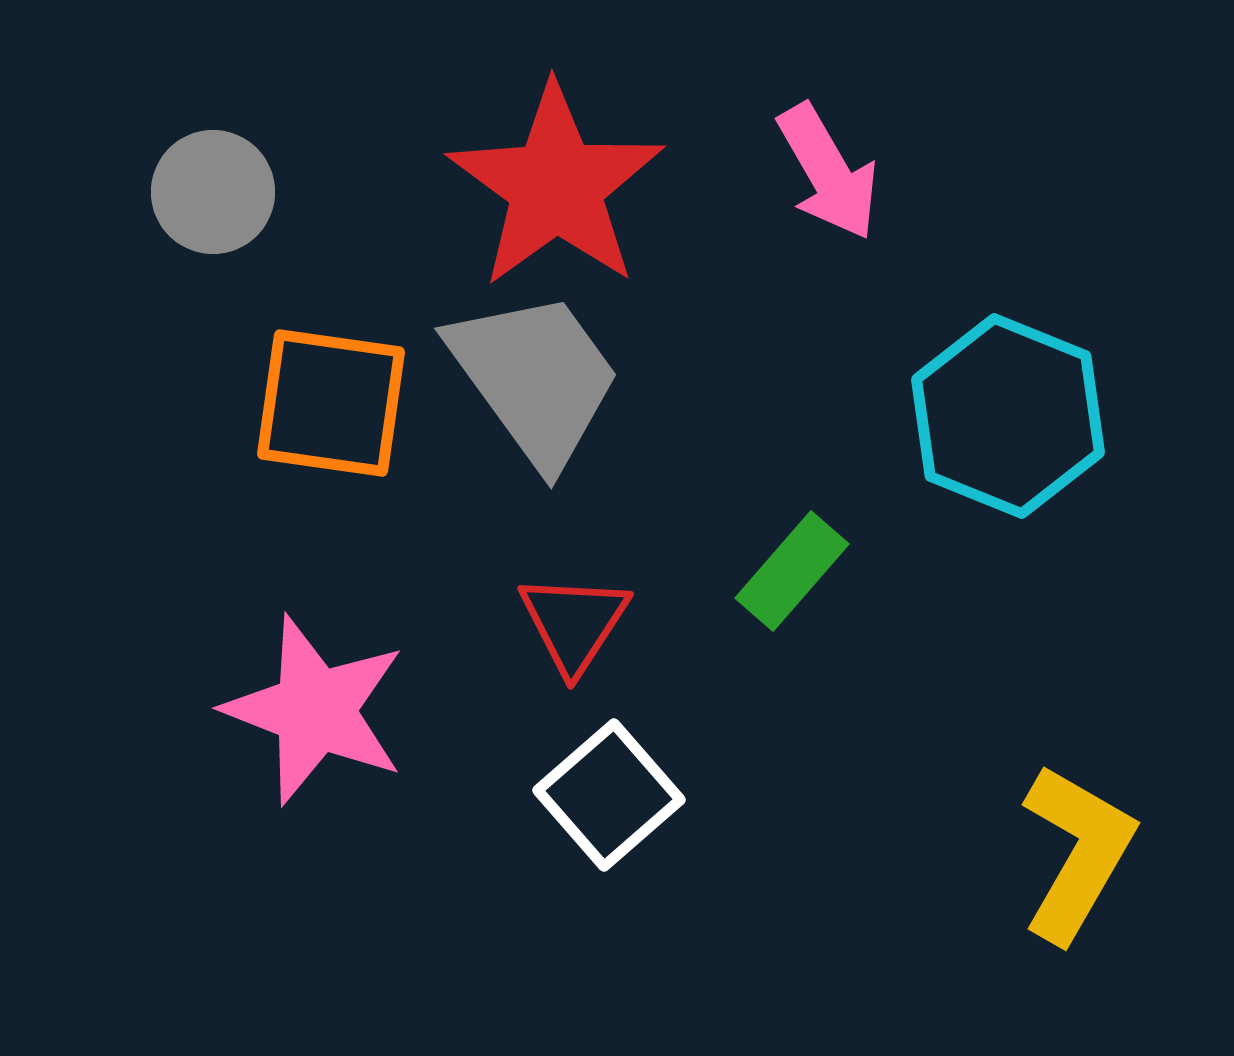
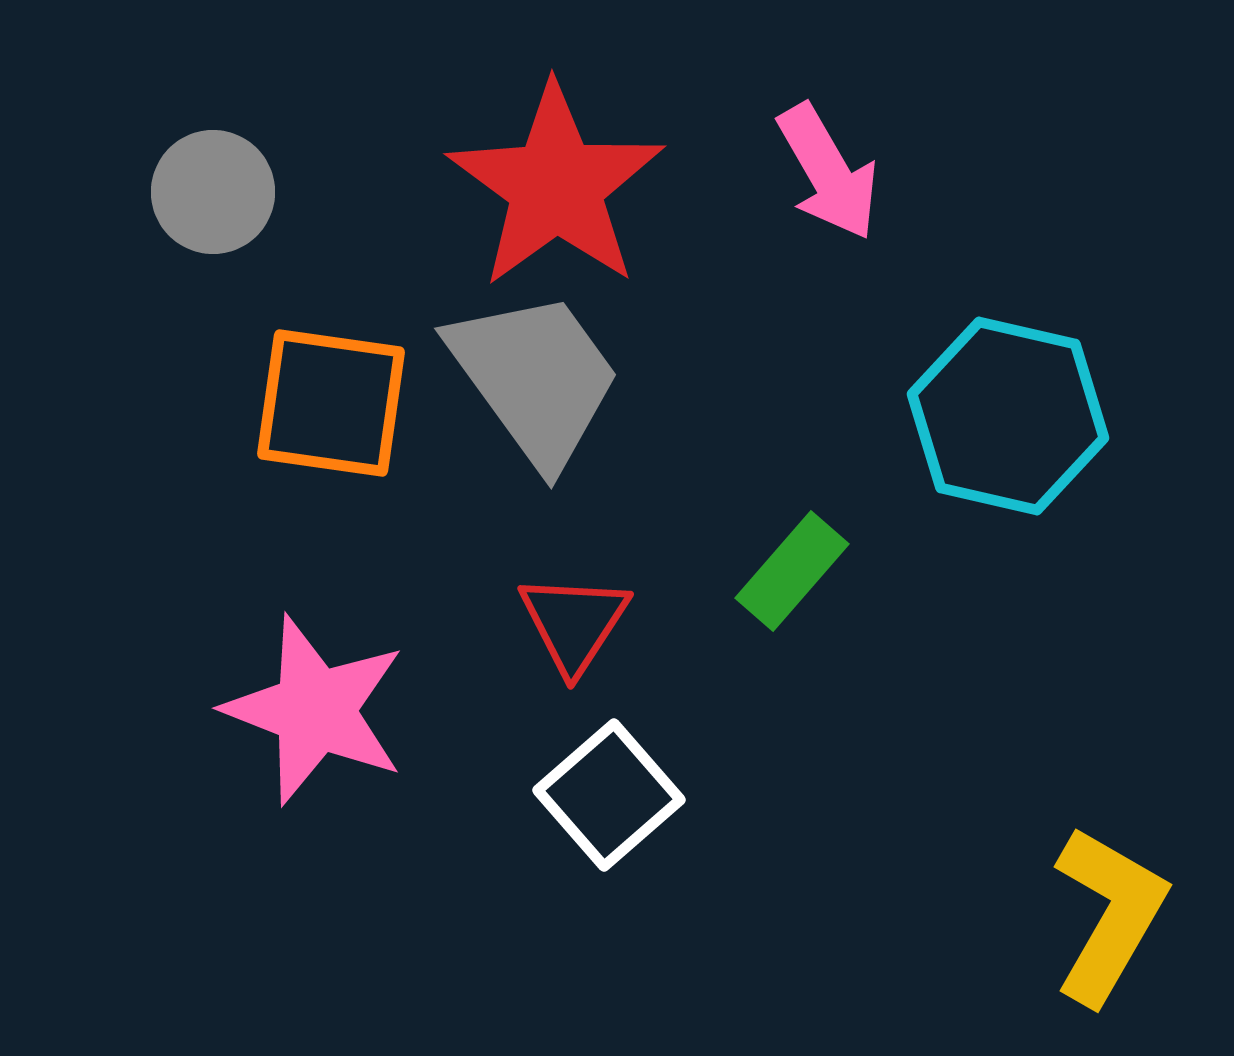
cyan hexagon: rotated 9 degrees counterclockwise
yellow L-shape: moved 32 px right, 62 px down
